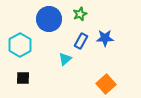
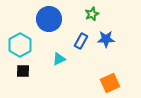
green star: moved 12 px right
blue star: moved 1 px right, 1 px down
cyan triangle: moved 6 px left; rotated 16 degrees clockwise
black square: moved 7 px up
orange square: moved 4 px right, 1 px up; rotated 18 degrees clockwise
